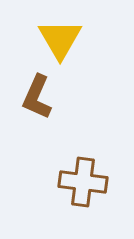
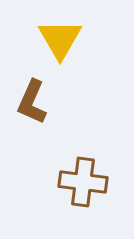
brown L-shape: moved 5 px left, 5 px down
